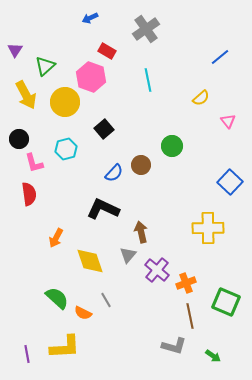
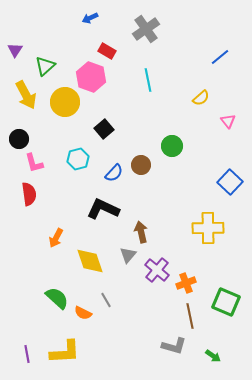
cyan hexagon: moved 12 px right, 10 px down
yellow L-shape: moved 5 px down
